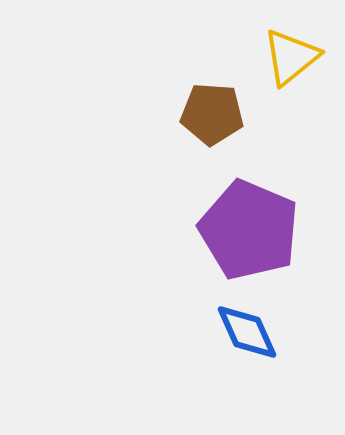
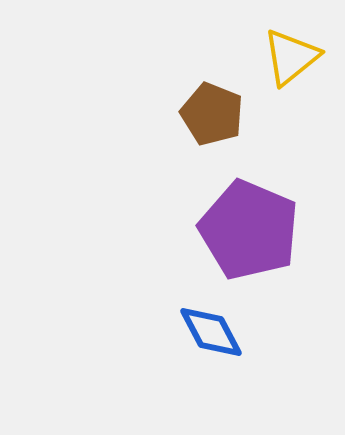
brown pentagon: rotated 18 degrees clockwise
blue diamond: moved 36 px left; rotated 4 degrees counterclockwise
